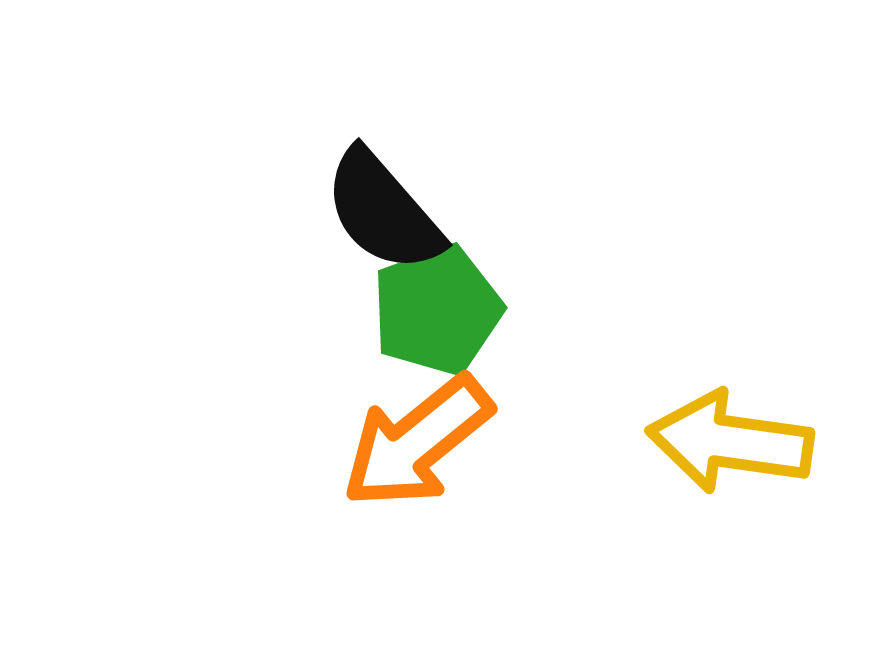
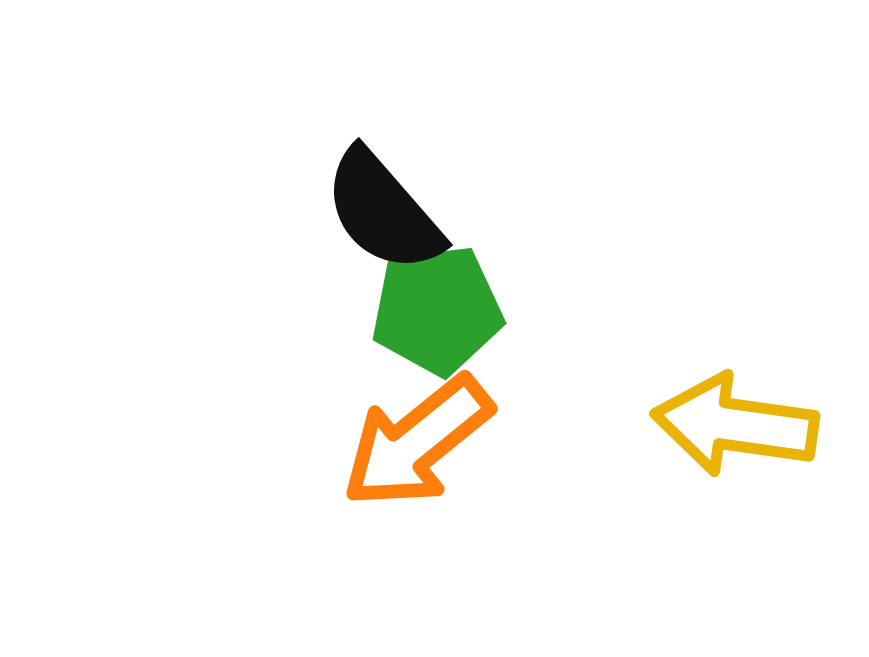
green pentagon: rotated 13 degrees clockwise
yellow arrow: moved 5 px right, 17 px up
